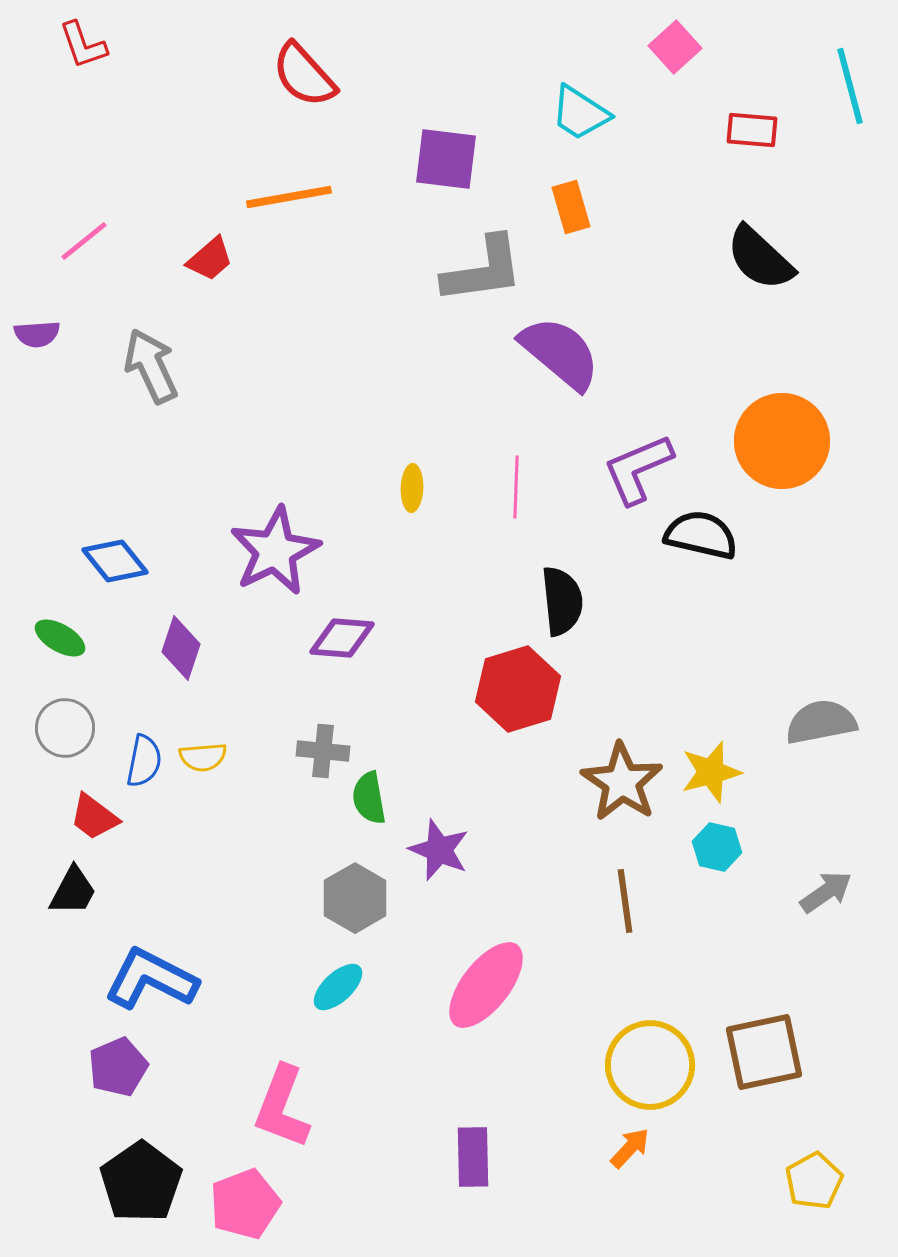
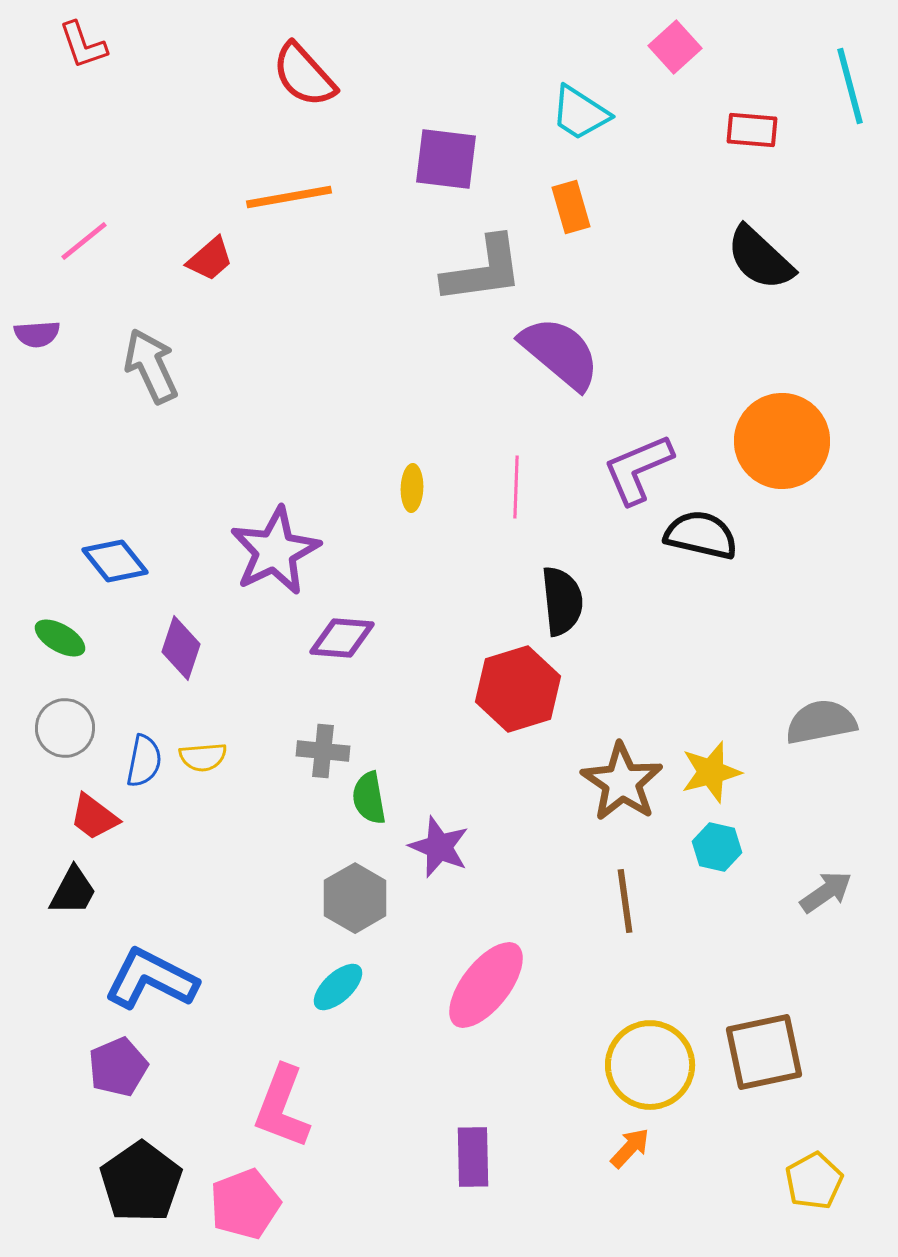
purple star at (439, 850): moved 3 px up
